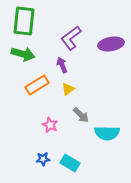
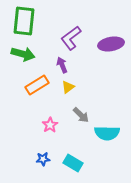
yellow triangle: moved 2 px up
pink star: rotated 14 degrees clockwise
cyan rectangle: moved 3 px right
